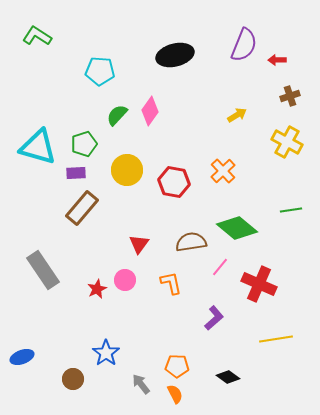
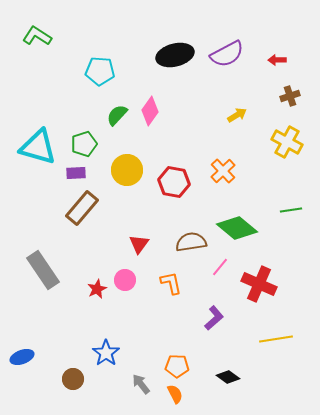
purple semicircle: moved 17 px left, 9 px down; rotated 40 degrees clockwise
